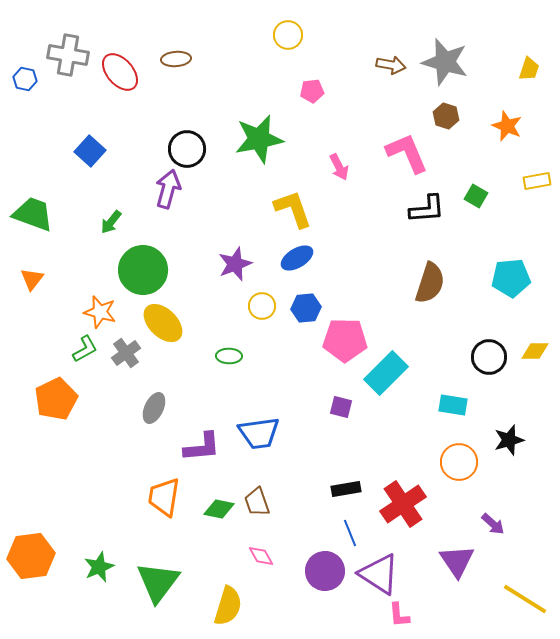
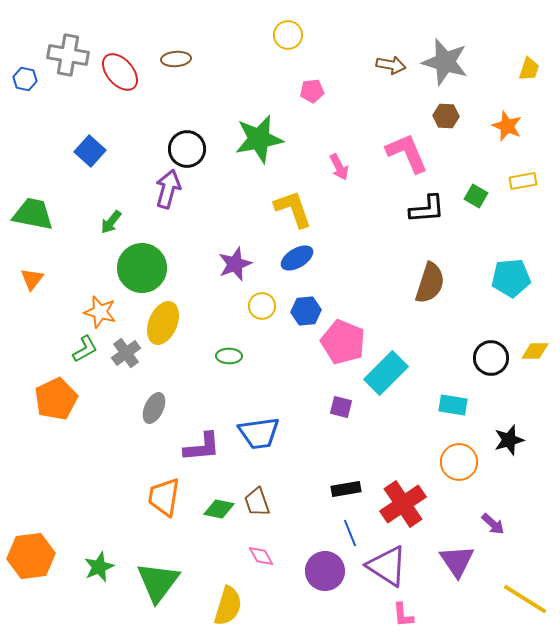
brown hexagon at (446, 116): rotated 15 degrees counterclockwise
yellow rectangle at (537, 181): moved 14 px left
green trapezoid at (33, 214): rotated 9 degrees counterclockwise
green circle at (143, 270): moved 1 px left, 2 px up
blue hexagon at (306, 308): moved 3 px down
yellow ellipse at (163, 323): rotated 69 degrees clockwise
pink pentagon at (345, 340): moved 2 px left, 2 px down; rotated 21 degrees clockwise
black circle at (489, 357): moved 2 px right, 1 px down
purple triangle at (379, 574): moved 8 px right, 8 px up
pink L-shape at (399, 615): moved 4 px right
